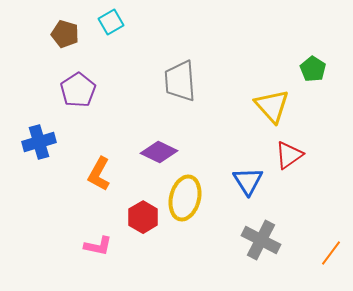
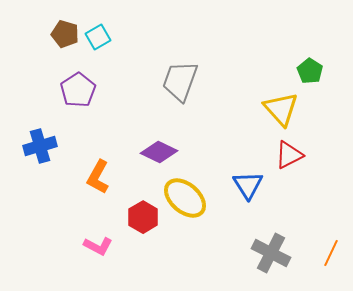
cyan square: moved 13 px left, 15 px down
green pentagon: moved 3 px left, 2 px down
gray trapezoid: rotated 24 degrees clockwise
yellow triangle: moved 9 px right, 3 px down
blue cross: moved 1 px right, 4 px down
red triangle: rotated 8 degrees clockwise
orange L-shape: moved 1 px left, 3 px down
blue triangle: moved 4 px down
yellow ellipse: rotated 63 degrees counterclockwise
gray cross: moved 10 px right, 13 px down
pink L-shape: rotated 16 degrees clockwise
orange line: rotated 12 degrees counterclockwise
